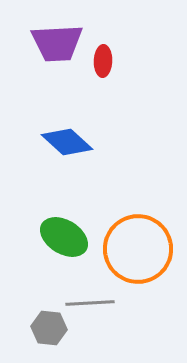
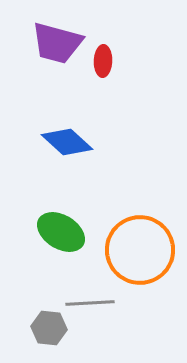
purple trapezoid: rotated 18 degrees clockwise
green ellipse: moved 3 px left, 5 px up
orange circle: moved 2 px right, 1 px down
